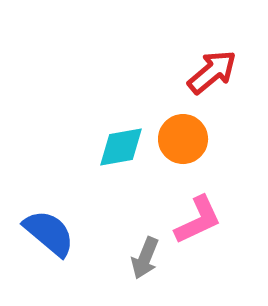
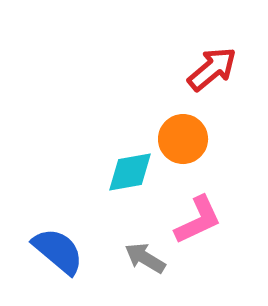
red arrow: moved 3 px up
cyan diamond: moved 9 px right, 25 px down
blue semicircle: moved 9 px right, 18 px down
gray arrow: rotated 99 degrees clockwise
